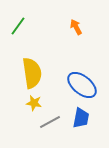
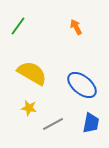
yellow semicircle: rotated 52 degrees counterclockwise
yellow star: moved 5 px left, 5 px down
blue trapezoid: moved 10 px right, 5 px down
gray line: moved 3 px right, 2 px down
